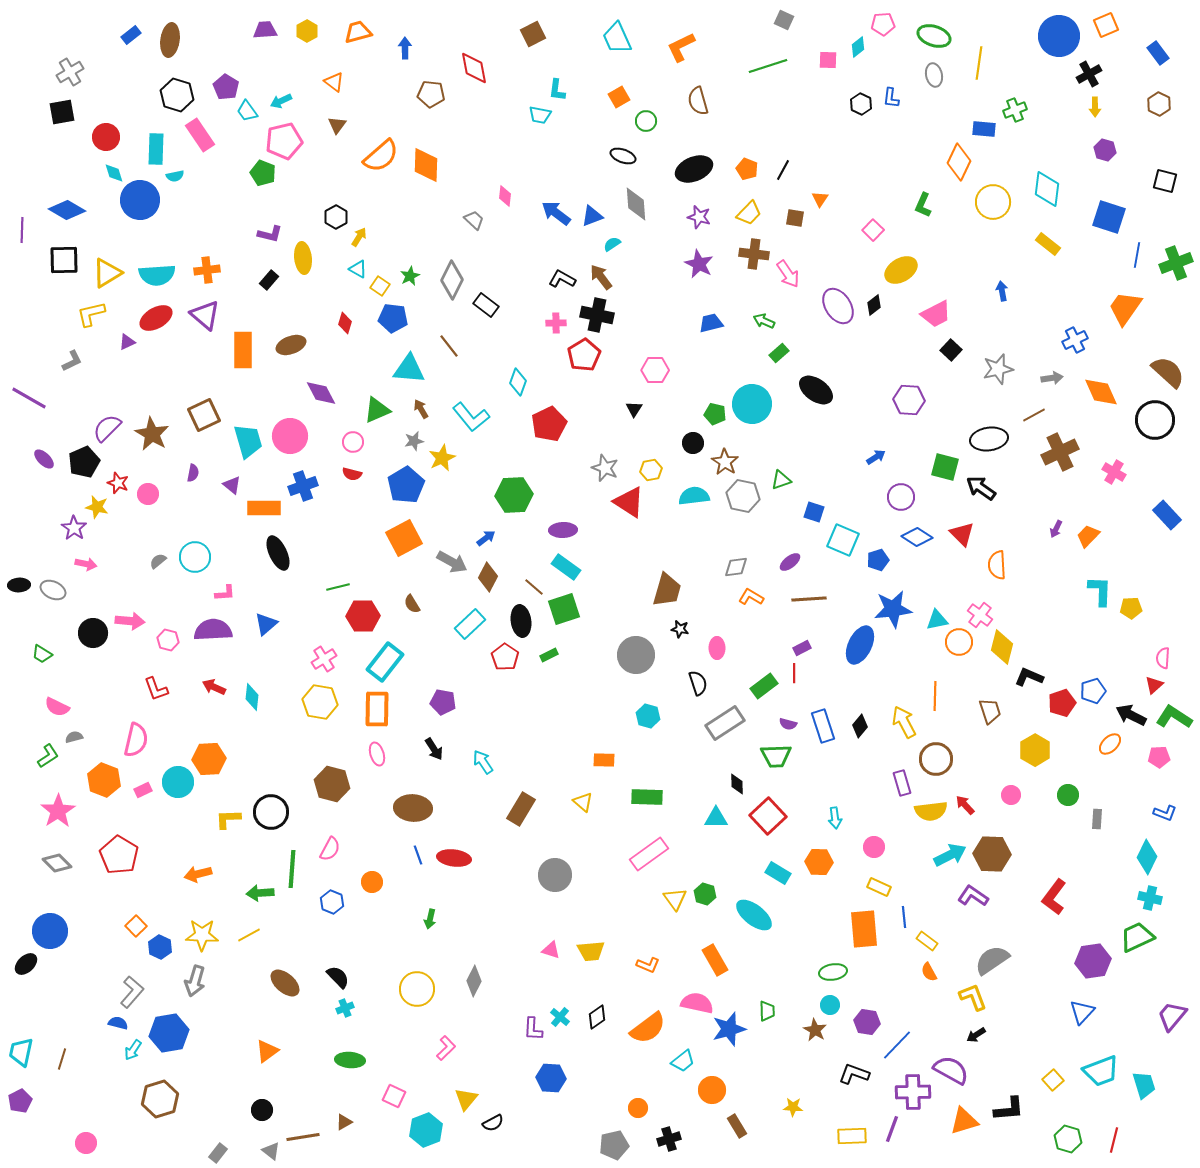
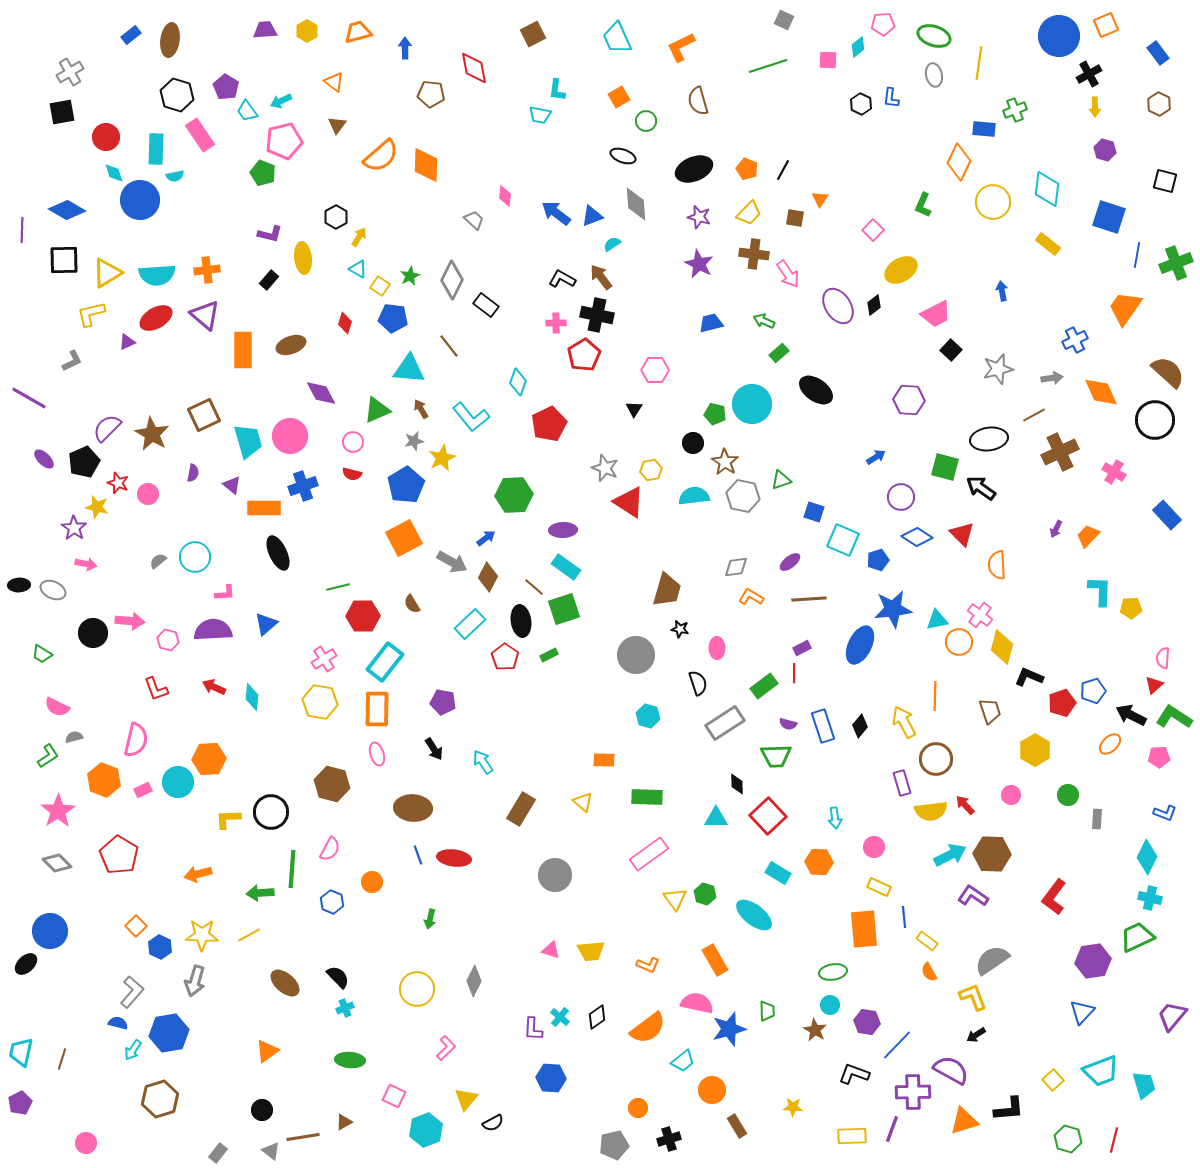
purple pentagon at (20, 1101): moved 2 px down
